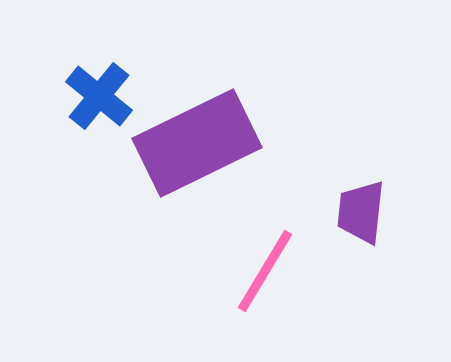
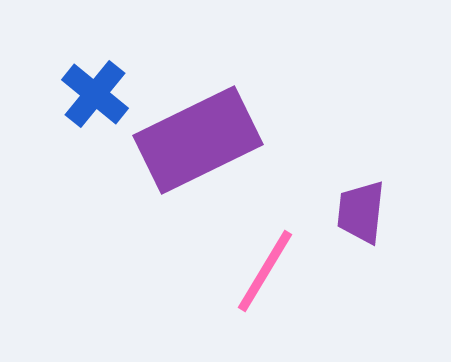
blue cross: moved 4 px left, 2 px up
purple rectangle: moved 1 px right, 3 px up
